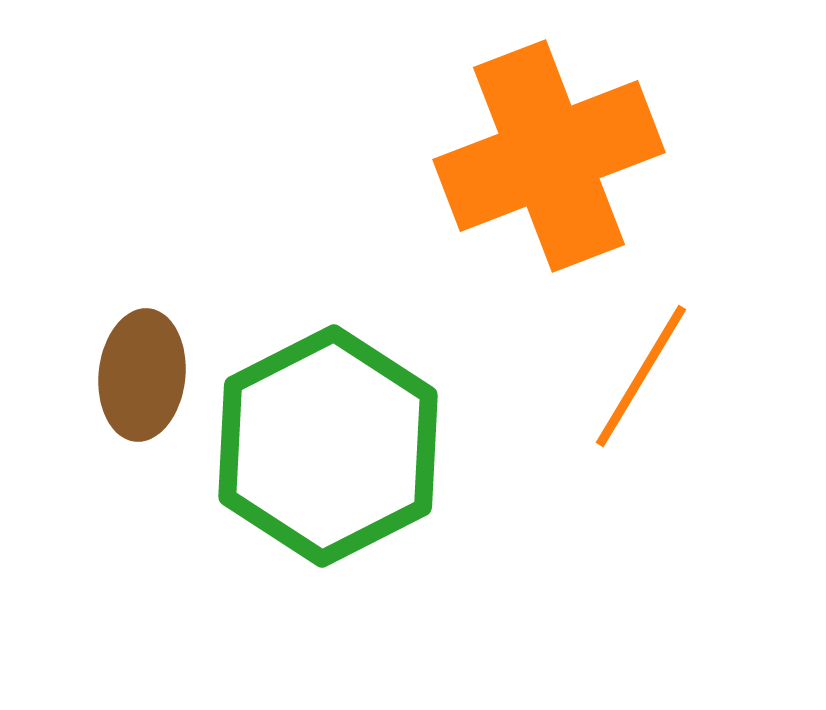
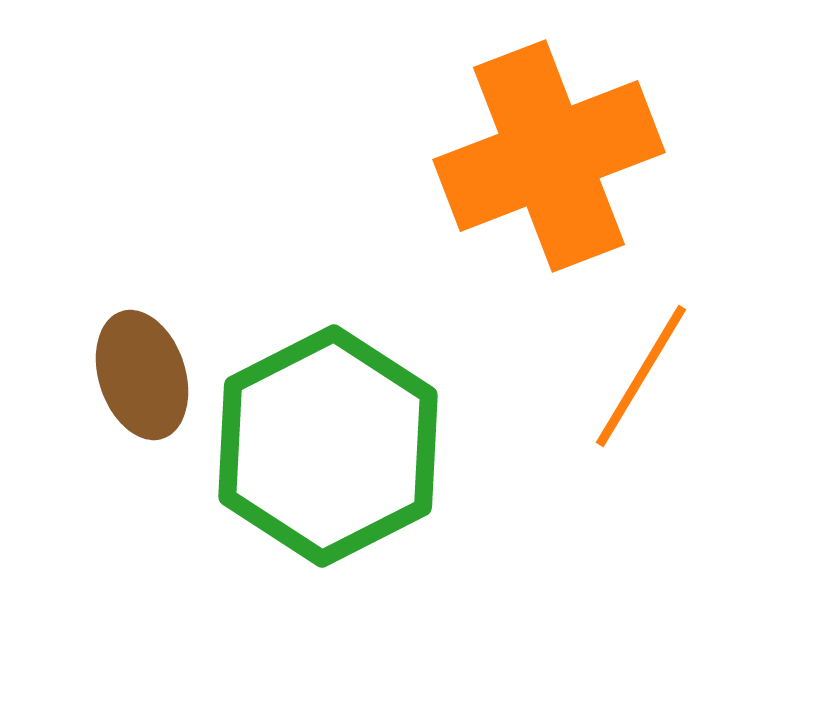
brown ellipse: rotated 24 degrees counterclockwise
